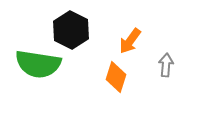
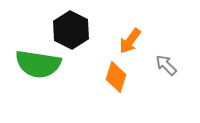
gray arrow: rotated 50 degrees counterclockwise
